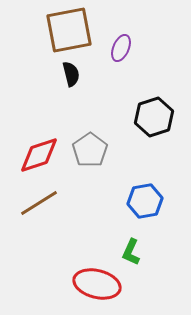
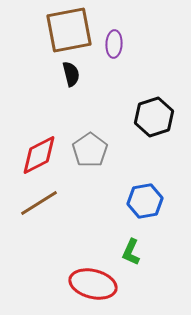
purple ellipse: moved 7 px left, 4 px up; rotated 20 degrees counterclockwise
red diamond: rotated 9 degrees counterclockwise
red ellipse: moved 4 px left
